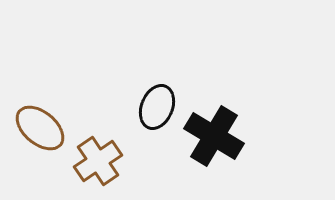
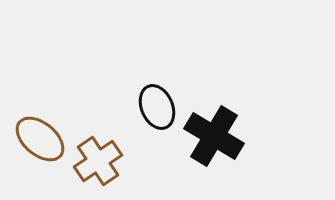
black ellipse: rotated 45 degrees counterclockwise
brown ellipse: moved 11 px down
